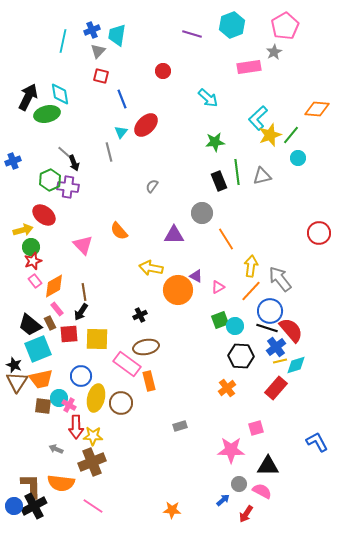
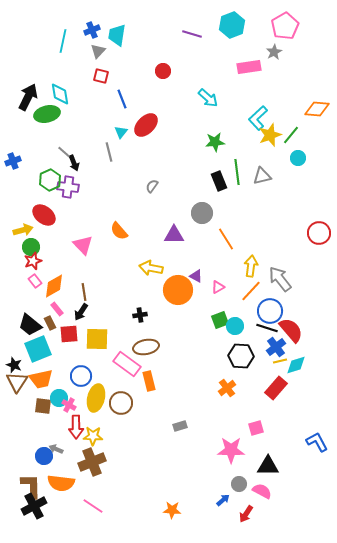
black cross at (140, 315): rotated 16 degrees clockwise
blue circle at (14, 506): moved 30 px right, 50 px up
